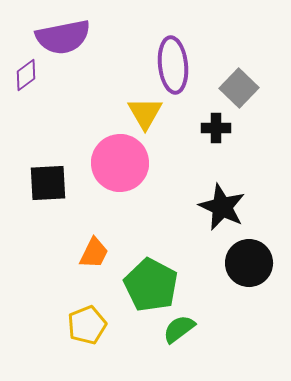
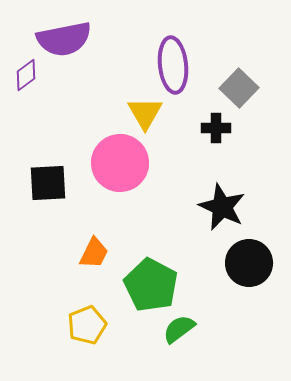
purple semicircle: moved 1 px right, 2 px down
